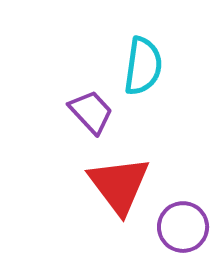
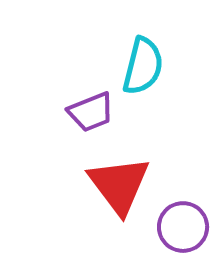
cyan semicircle: rotated 6 degrees clockwise
purple trapezoid: rotated 111 degrees clockwise
